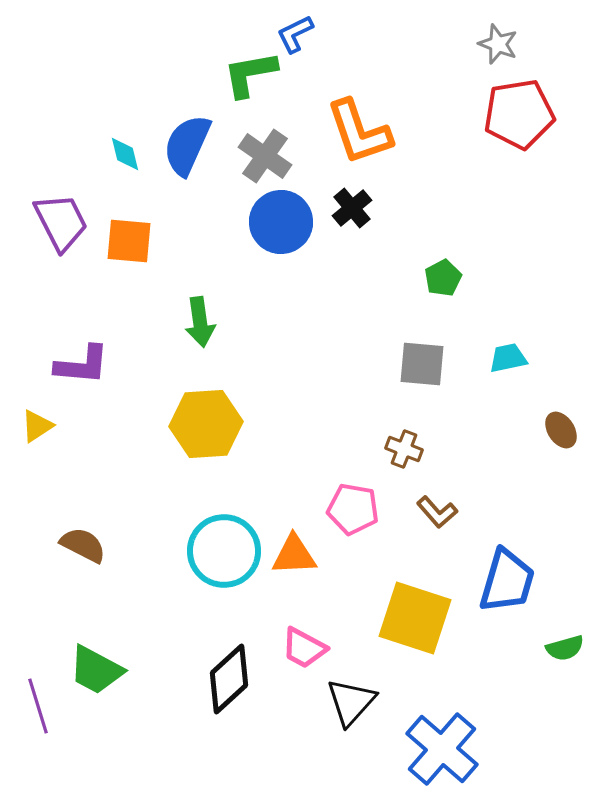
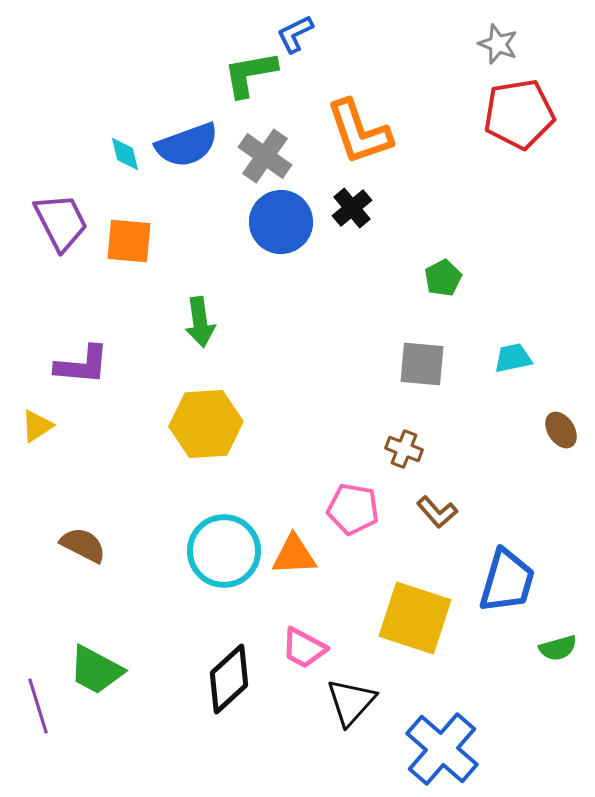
blue semicircle: rotated 134 degrees counterclockwise
cyan trapezoid: moved 5 px right
green semicircle: moved 7 px left
